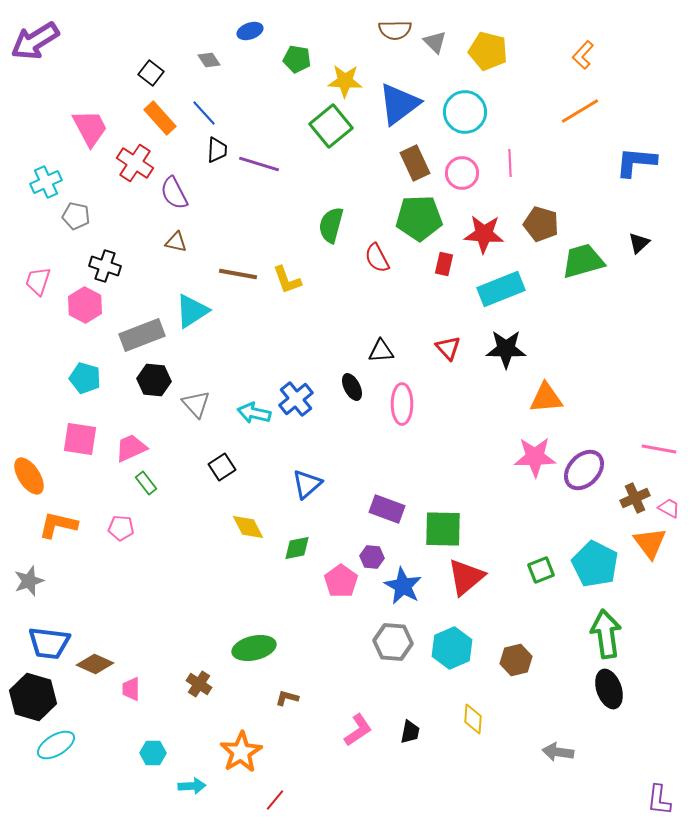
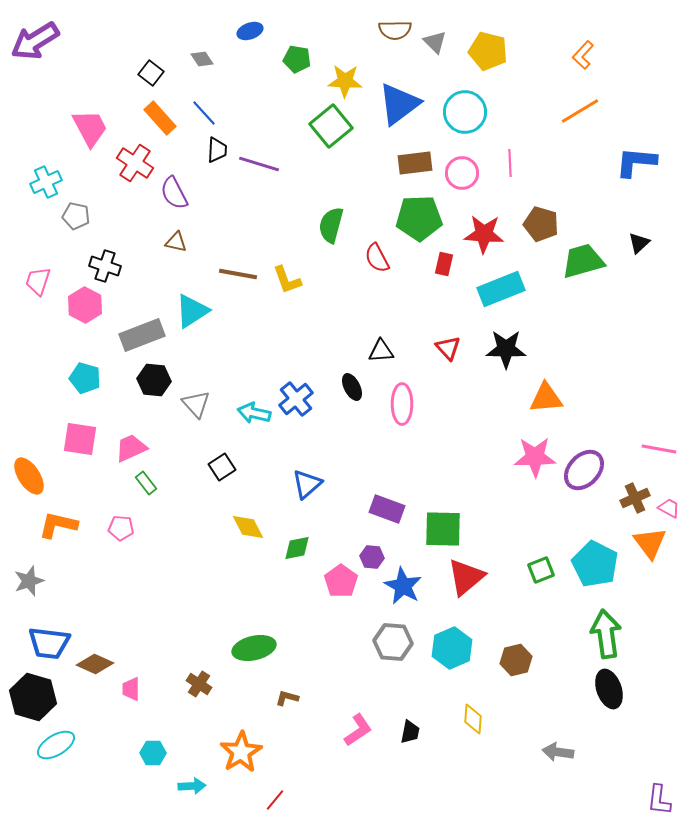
gray diamond at (209, 60): moved 7 px left, 1 px up
brown rectangle at (415, 163): rotated 72 degrees counterclockwise
